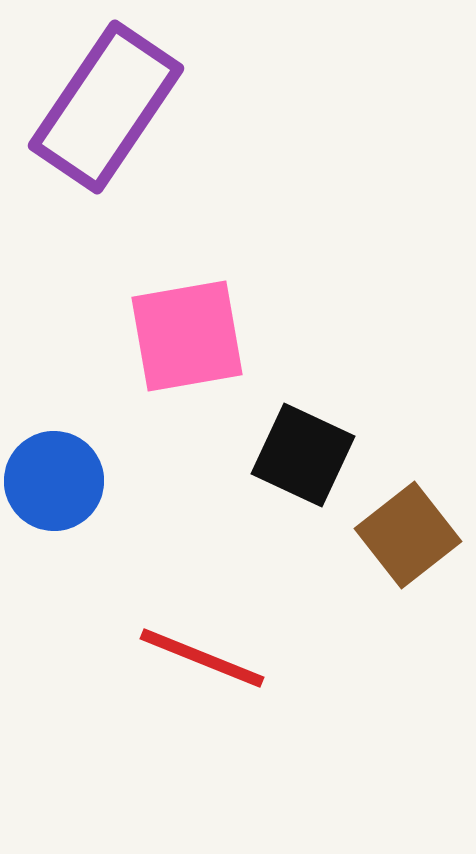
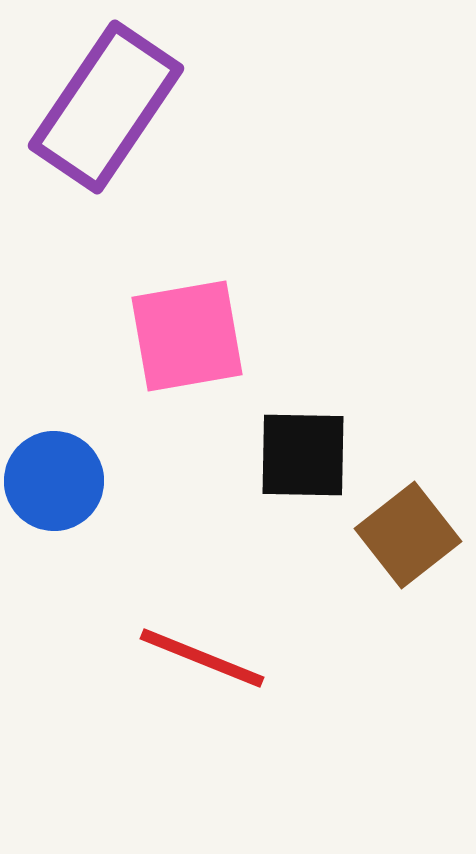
black square: rotated 24 degrees counterclockwise
